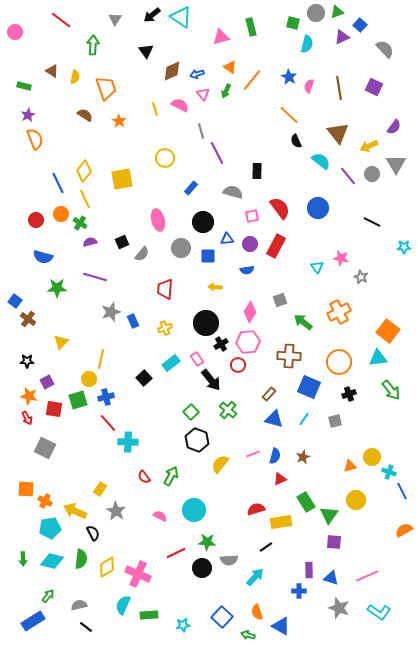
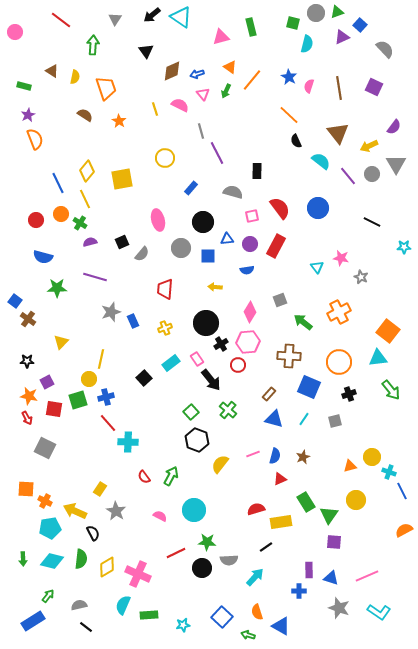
yellow diamond at (84, 171): moved 3 px right
